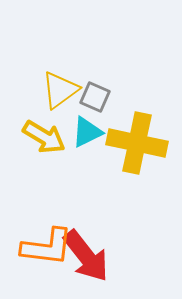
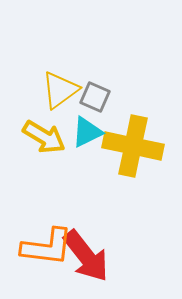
yellow cross: moved 4 px left, 3 px down
